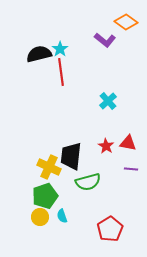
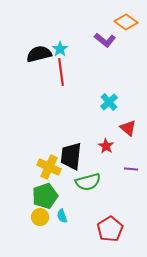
cyan cross: moved 1 px right, 1 px down
red triangle: moved 15 px up; rotated 30 degrees clockwise
